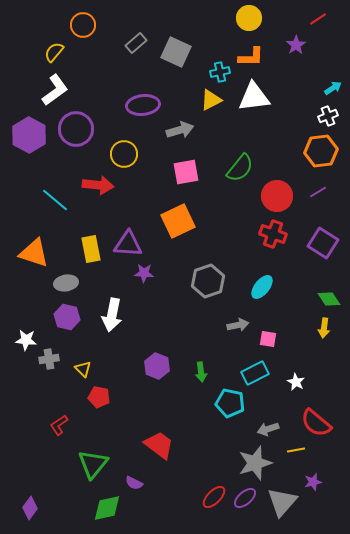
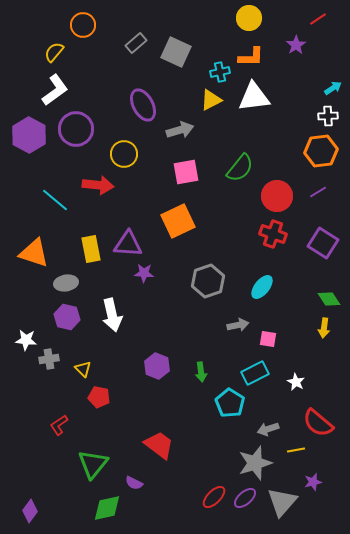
purple ellipse at (143, 105): rotated 68 degrees clockwise
white cross at (328, 116): rotated 18 degrees clockwise
white arrow at (112, 315): rotated 24 degrees counterclockwise
cyan pentagon at (230, 403): rotated 20 degrees clockwise
red semicircle at (316, 423): moved 2 px right
purple diamond at (30, 508): moved 3 px down
